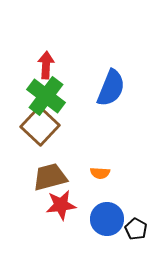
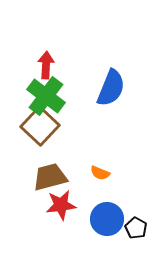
orange semicircle: rotated 18 degrees clockwise
black pentagon: moved 1 px up
